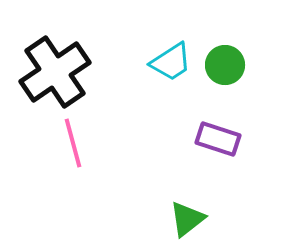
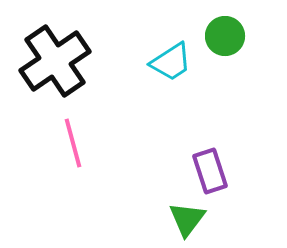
green circle: moved 29 px up
black cross: moved 11 px up
purple rectangle: moved 8 px left, 32 px down; rotated 54 degrees clockwise
green triangle: rotated 15 degrees counterclockwise
